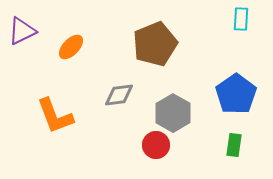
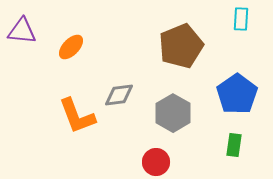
purple triangle: rotated 32 degrees clockwise
brown pentagon: moved 26 px right, 2 px down
blue pentagon: moved 1 px right
orange L-shape: moved 22 px right
red circle: moved 17 px down
